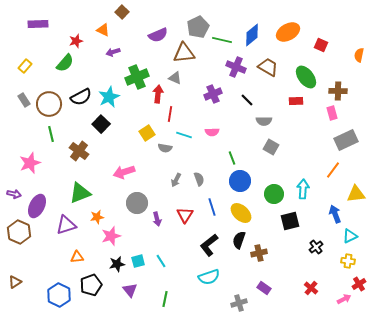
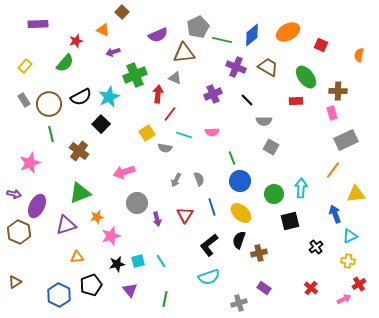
green cross at (137, 77): moved 2 px left, 2 px up
red line at (170, 114): rotated 28 degrees clockwise
cyan arrow at (303, 189): moved 2 px left, 1 px up
